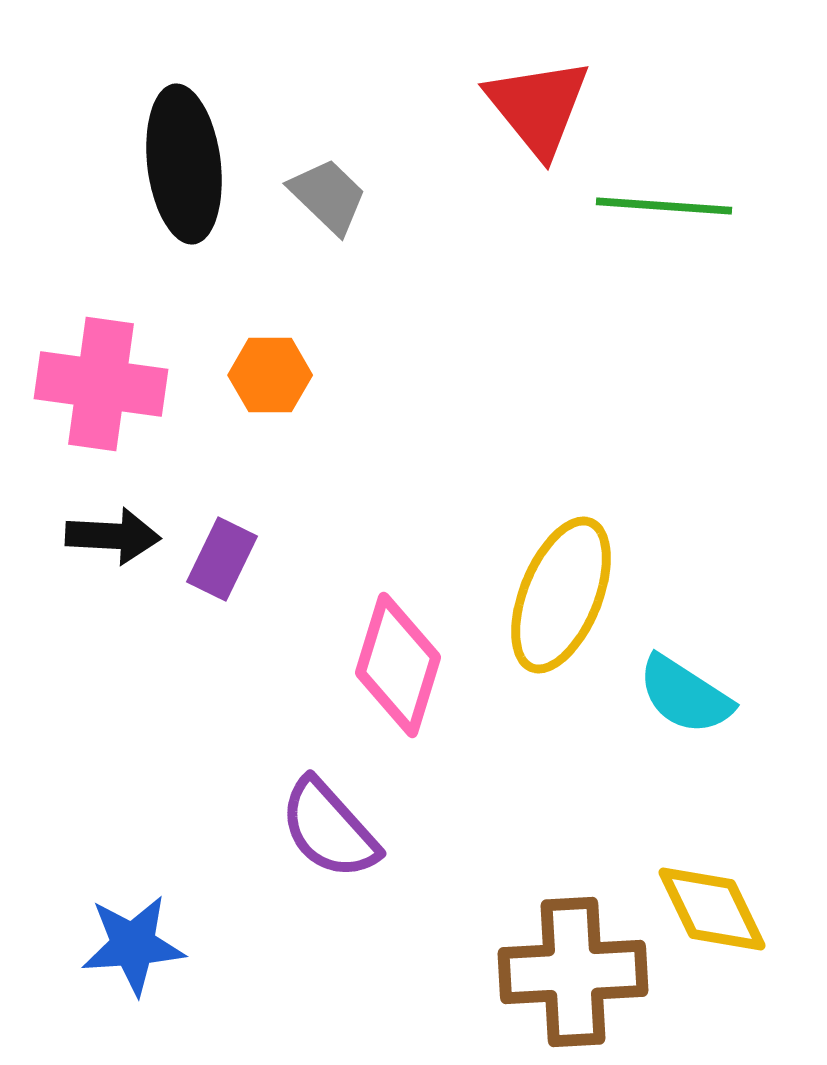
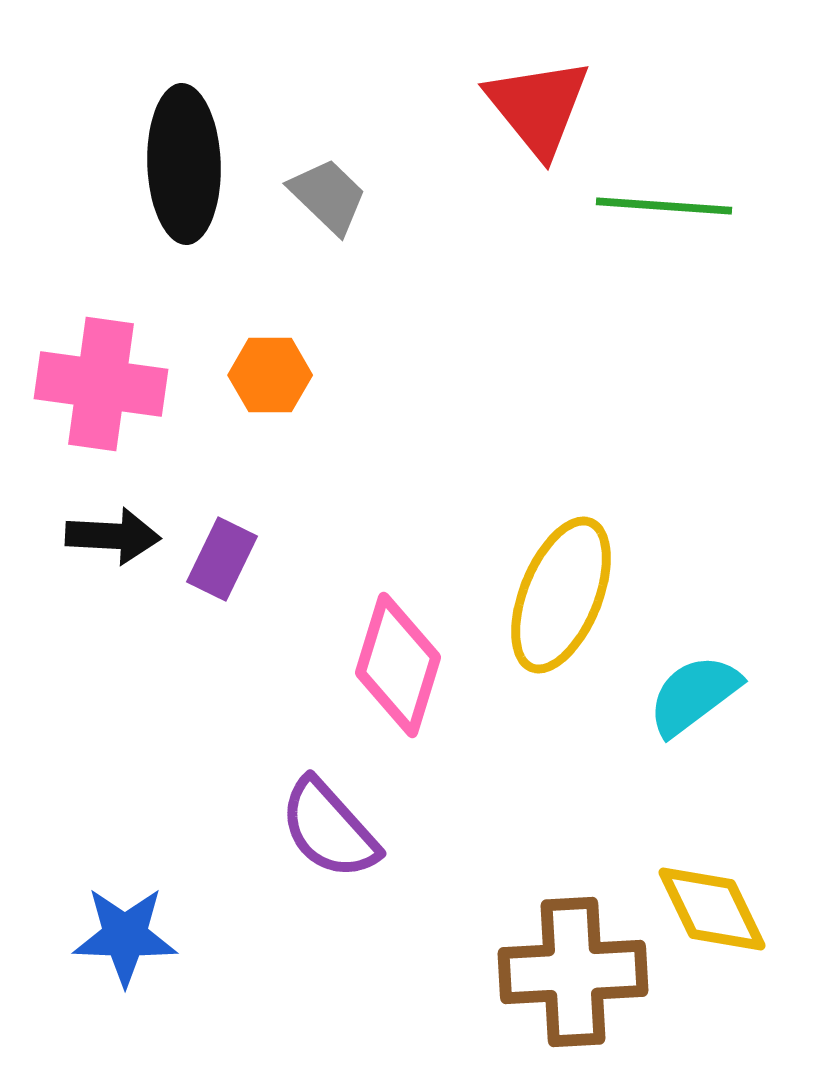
black ellipse: rotated 5 degrees clockwise
cyan semicircle: moved 9 px right; rotated 110 degrees clockwise
blue star: moved 8 px left, 9 px up; rotated 6 degrees clockwise
